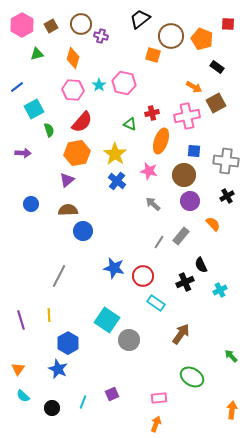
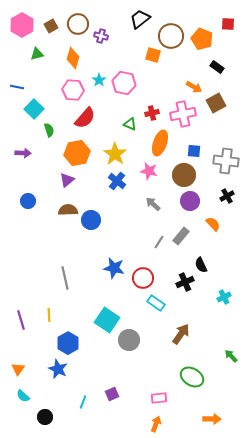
brown circle at (81, 24): moved 3 px left
cyan star at (99, 85): moved 5 px up
blue line at (17, 87): rotated 48 degrees clockwise
cyan square at (34, 109): rotated 18 degrees counterclockwise
pink cross at (187, 116): moved 4 px left, 2 px up
red semicircle at (82, 122): moved 3 px right, 4 px up
orange ellipse at (161, 141): moved 1 px left, 2 px down
blue circle at (31, 204): moved 3 px left, 3 px up
blue circle at (83, 231): moved 8 px right, 11 px up
gray line at (59, 276): moved 6 px right, 2 px down; rotated 40 degrees counterclockwise
red circle at (143, 276): moved 2 px down
cyan cross at (220, 290): moved 4 px right, 7 px down
black circle at (52, 408): moved 7 px left, 9 px down
orange arrow at (232, 410): moved 20 px left, 9 px down; rotated 84 degrees clockwise
